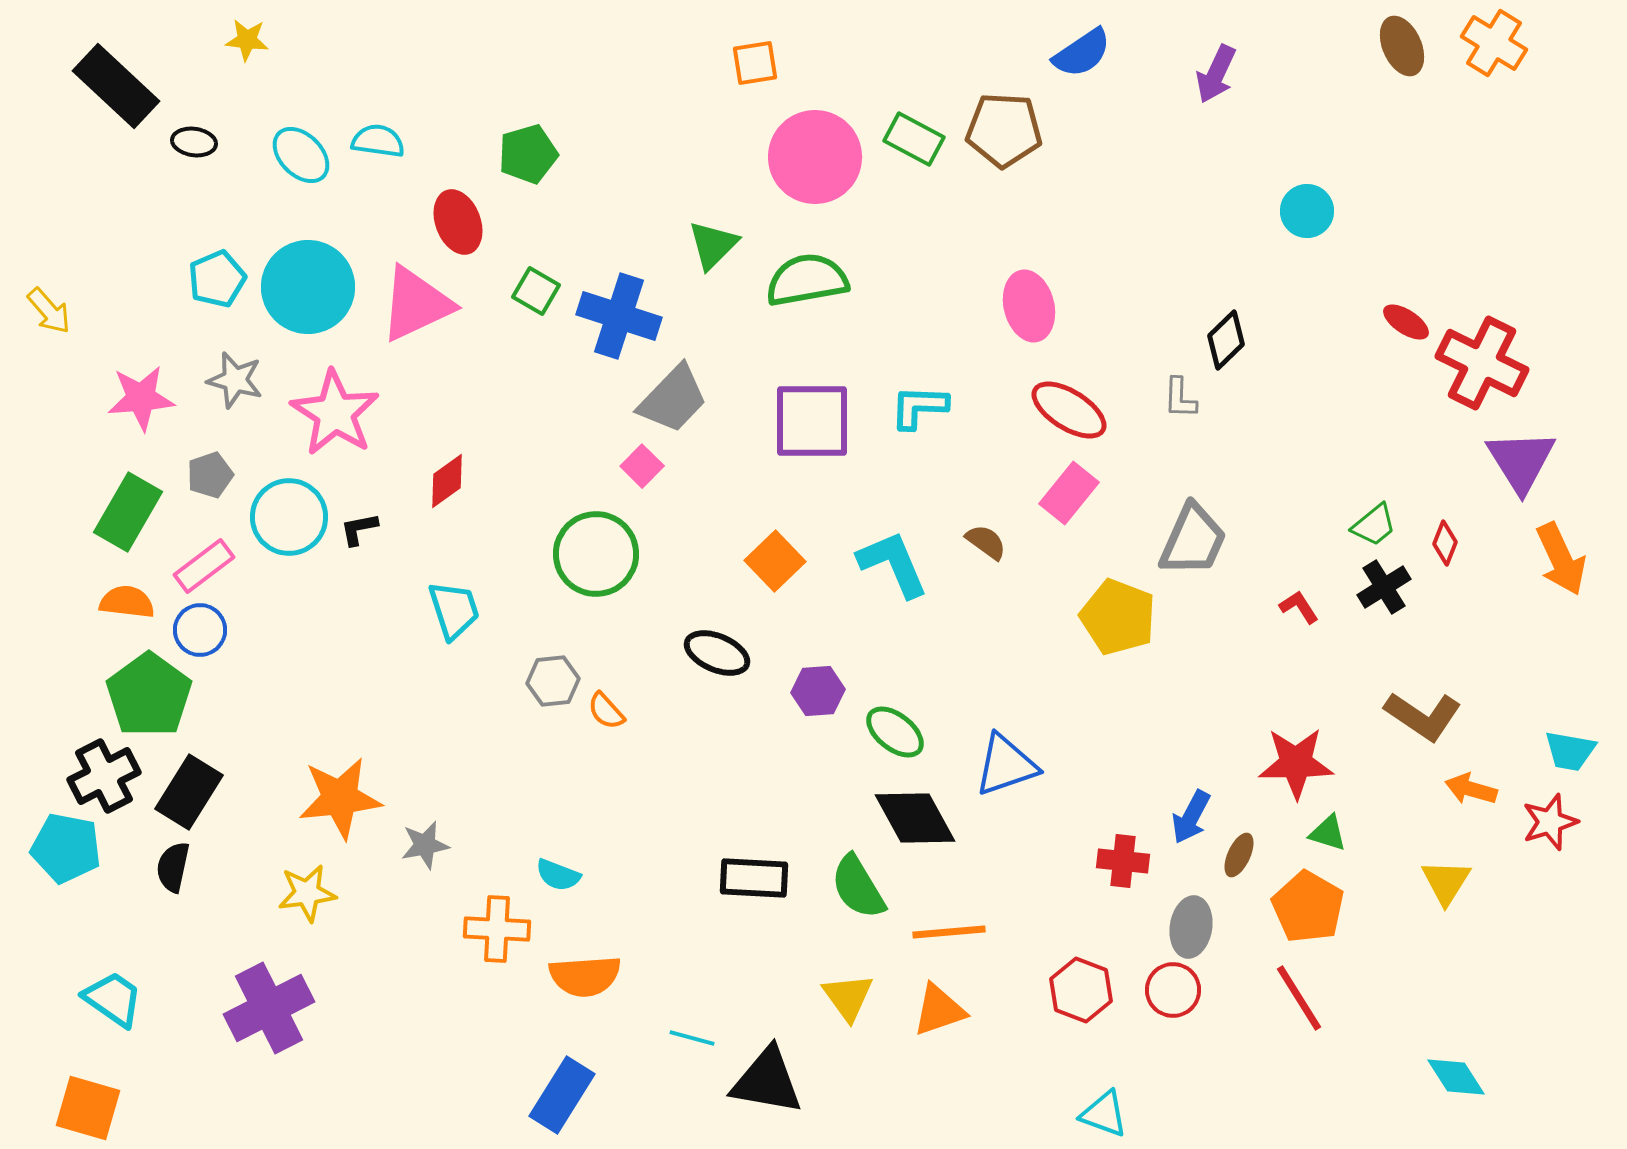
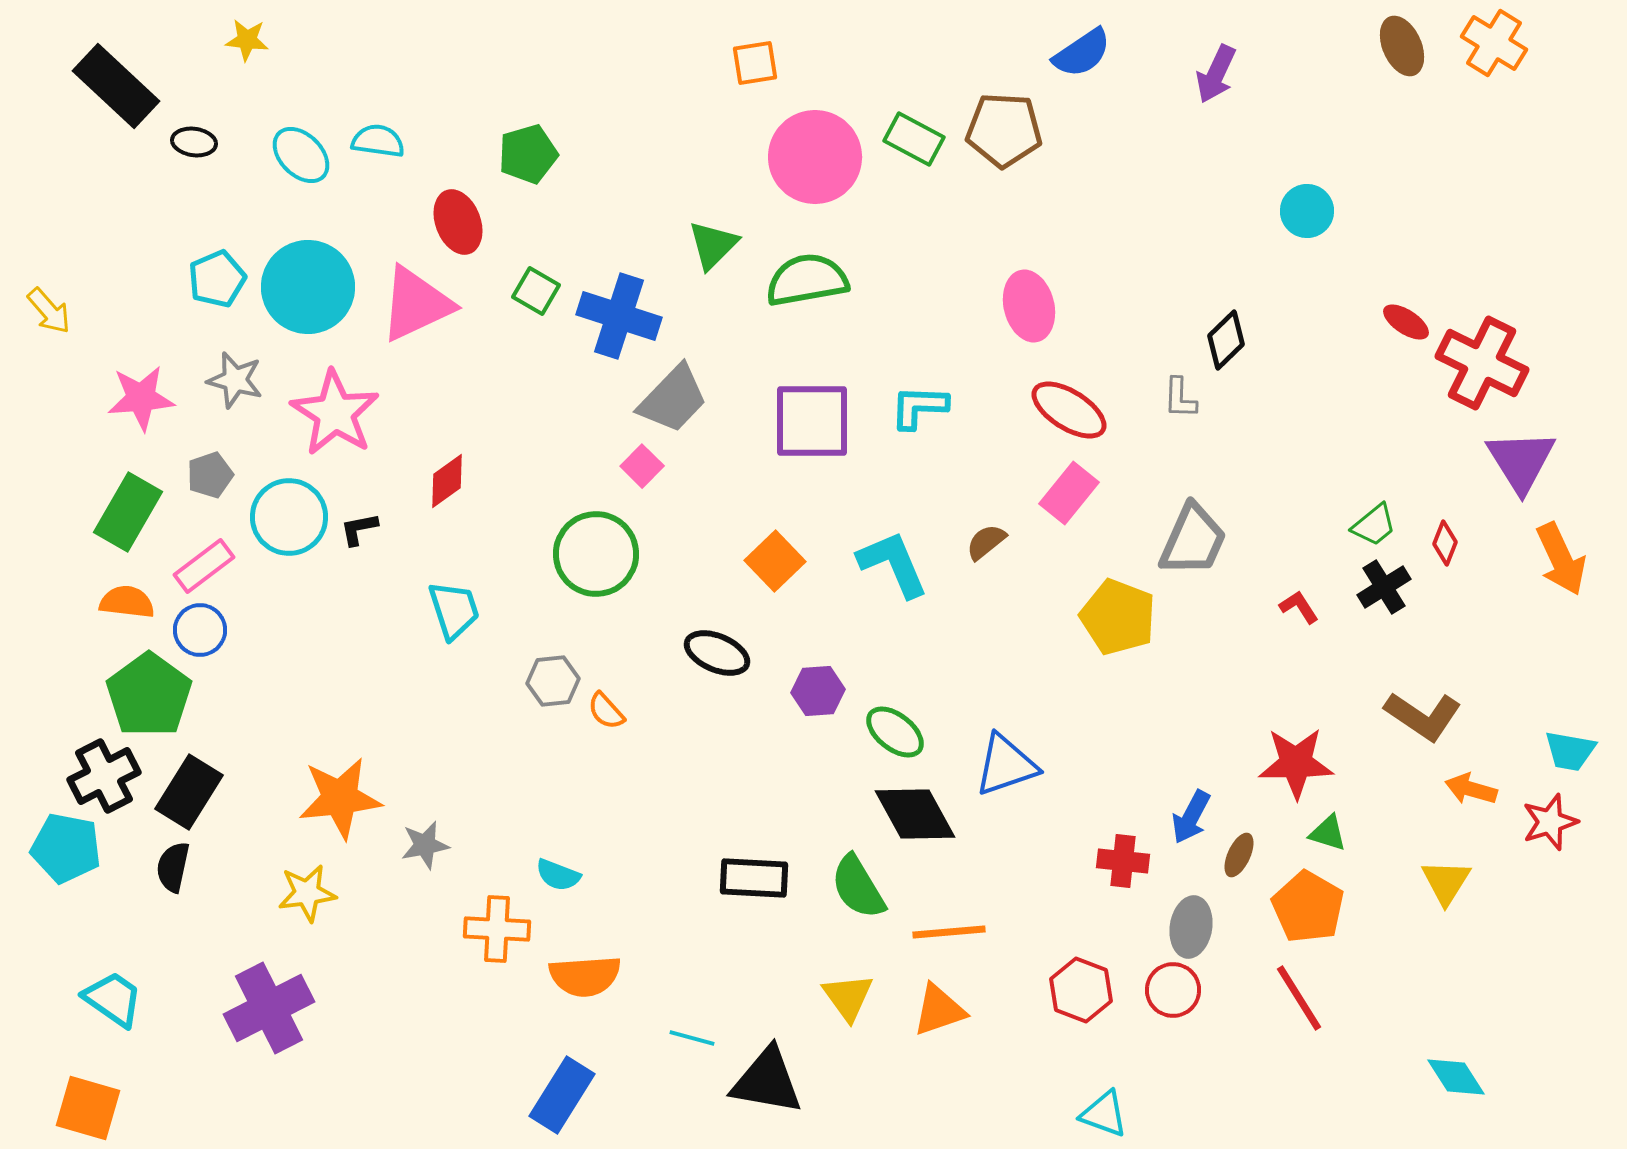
brown semicircle at (986, 542): rotated 75 degrees counterclockwise
black diamond at (915, 818): moved 4 px up
